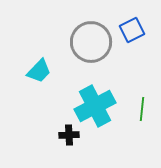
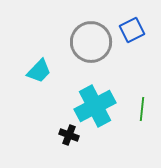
black cross: rotated 24 degrees clockwise
